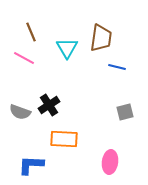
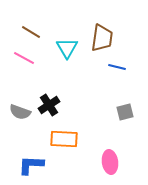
brown line: rotated 36 degrees counterclockwise
brown trapezoid: moved 1 px right
pink ellipse: rotated 15 degrees counterclockwise
